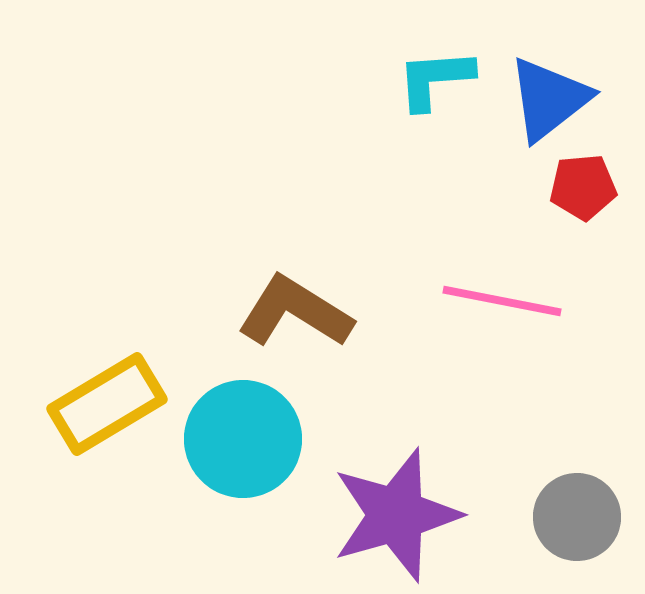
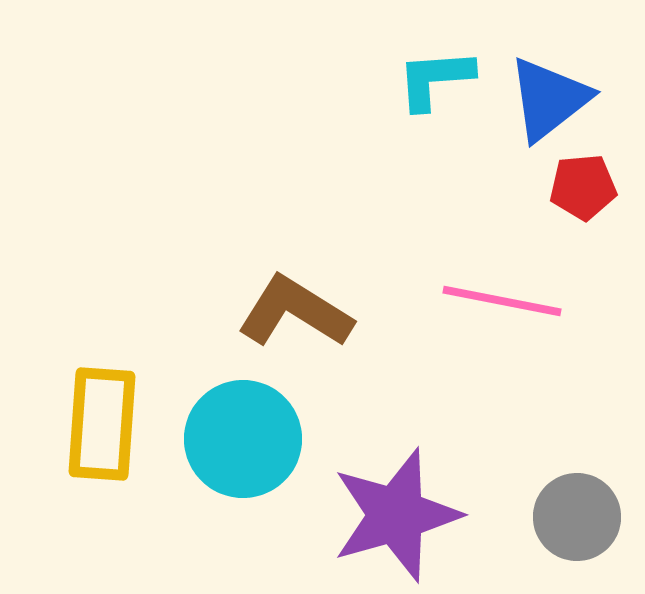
yellow rectangle: moved 5 px left, 20 px down; rotated 55 degrees counterclockwise
